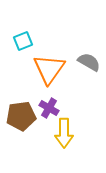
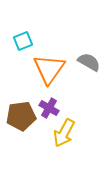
yellow arrow: rotated 28 degrees clockwise
